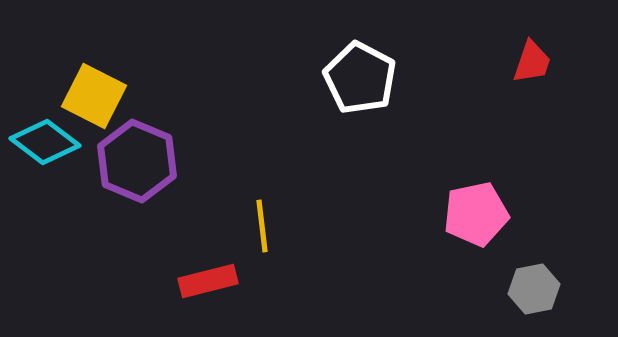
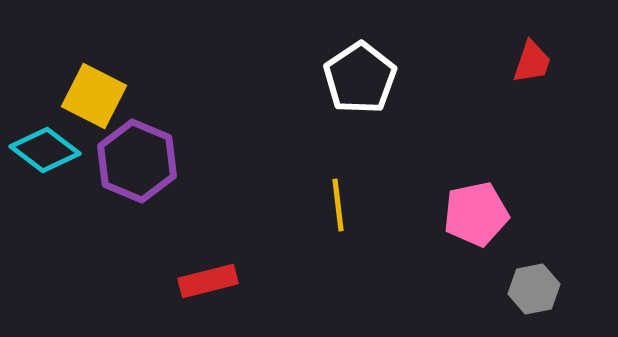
white pentagon: rotated 10 degrees clockwise
cyan diamond: moved 8 px down
yellow line: moved 76 px right, 21 px up
